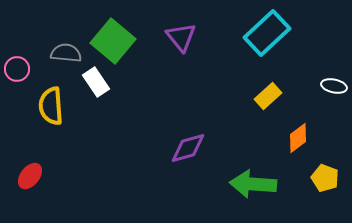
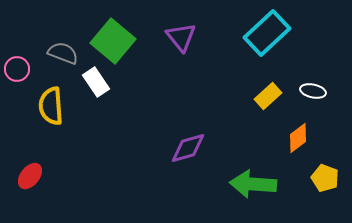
gray semicircle: moved 3 px left; rotated 16 degrees clockwise
white ellipse: moved 21 px left, 5 px down
